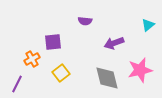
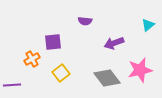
gray diamond: rotated 24 degrees counterclockwise
purple line: moved 5 px left, 1 px down; rotated 60 degrees clockwise
